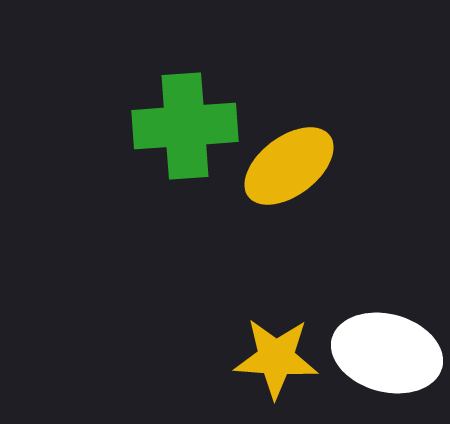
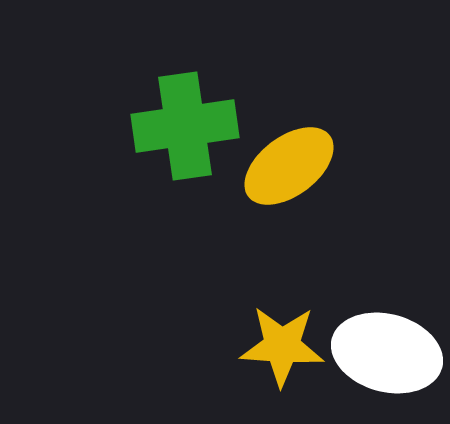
green cross: rotated 4 degrees counterclockwise
yellow star: moved 6 px right, 12 px up
